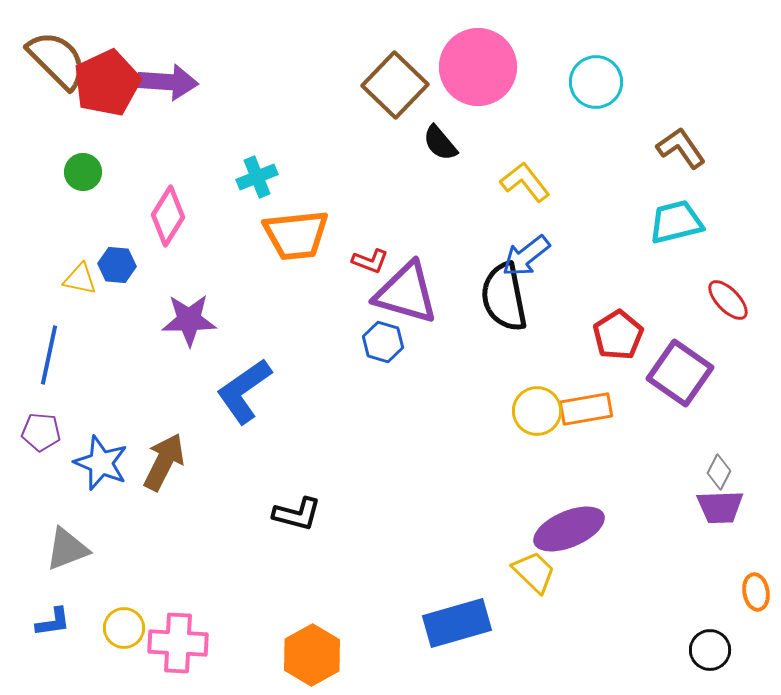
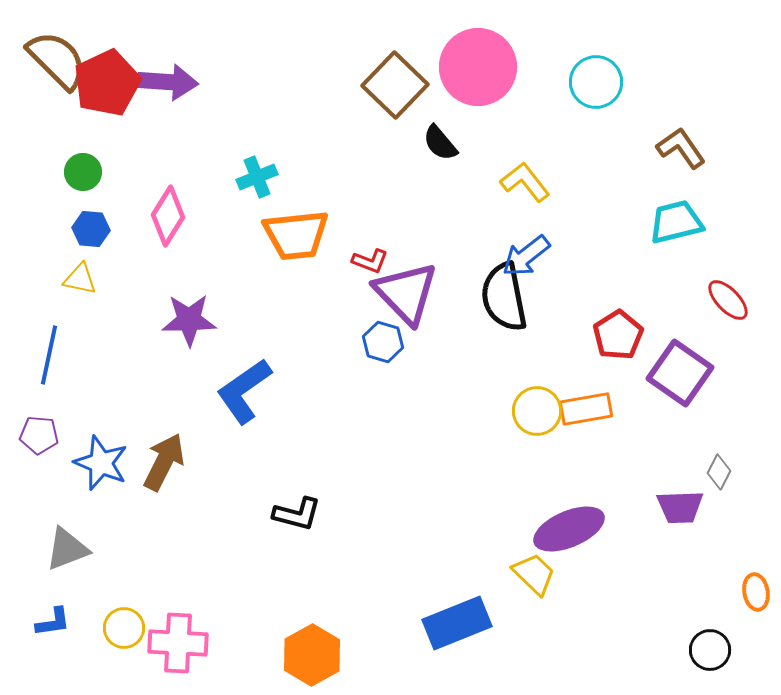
blue hexagon at (117, 265): moved 26 px left, 36 px up
purple triangle at (406, 293): rotated 30 degrees clockwise
purple pentagon at (41, 432): moved 2 px left, 3 px down
purple trapezoid at (720, 507): moved 40 px left
yellow trapezoid at (534, 572): moved 2 px down
blue rectangle at (457, 623): rotated 6 degrees counterclockwise
